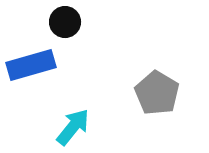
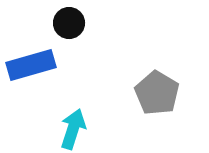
black circle: moved 4 px right, 1 px down
cyan arrow: moved 2 px down; rotated 21 degrees counterclockwise
